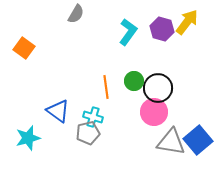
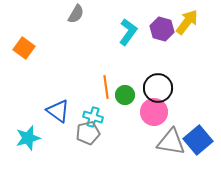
green circle: moved 9 px left, 14 px down
